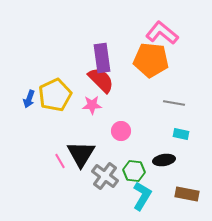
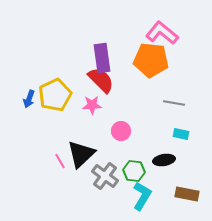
black triangle: rotated 16 degrees clockwise
